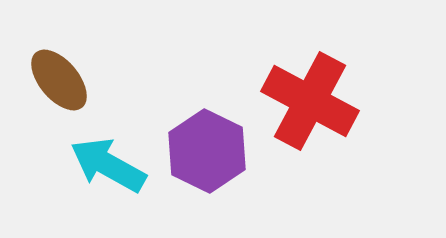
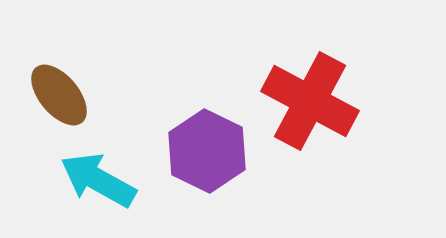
brown ellipse: moved 15 px down
cyan arrow: moved 10 px left, 15 px down
